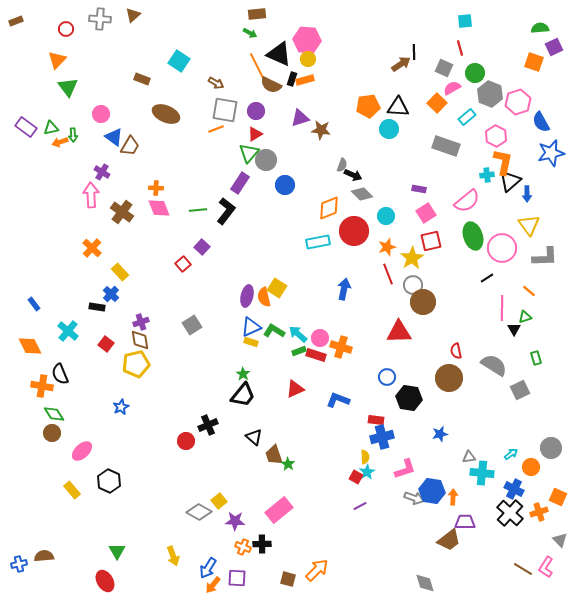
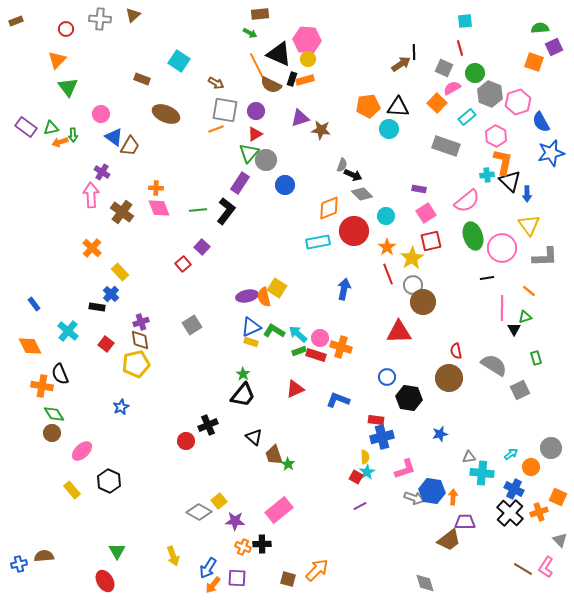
brown rectangle at (257, 14): moved 3 px right
black triangle at (510, 181): rotated 35 degrees counterclockwise
orange star at (387, 247): rotated 18 degrees counterclockwise
black line at (487, 278): rotated 24 degrees clockwise
purple ellipse at (247, 296): rotated 65 degrees clockwise
